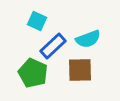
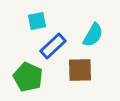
cyan square: rotated 36 degrees counterclockwise
cyan semicircle: moved 5 px right, 4 px up; rotated 40 degrees counterclockwise
green pentagon: moved 5 px left, 4 px down
